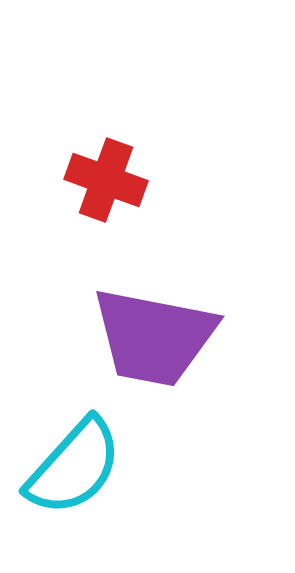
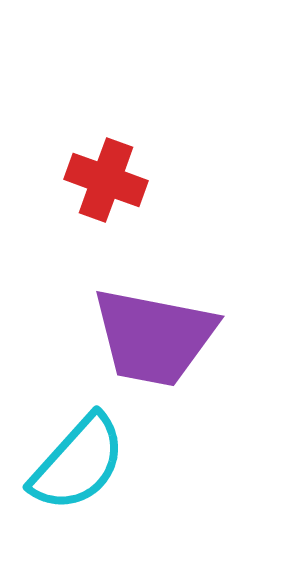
cyan semicircle: moved 4 px right, 4 px up
